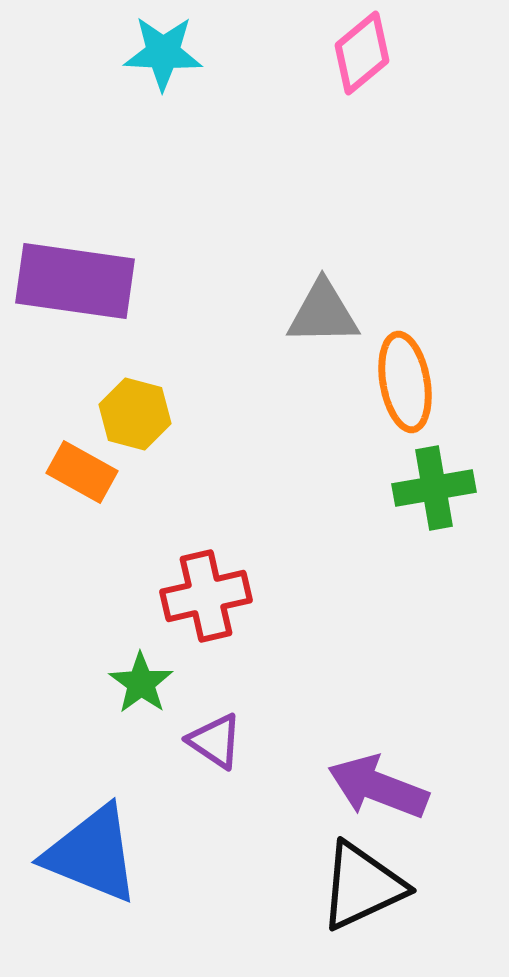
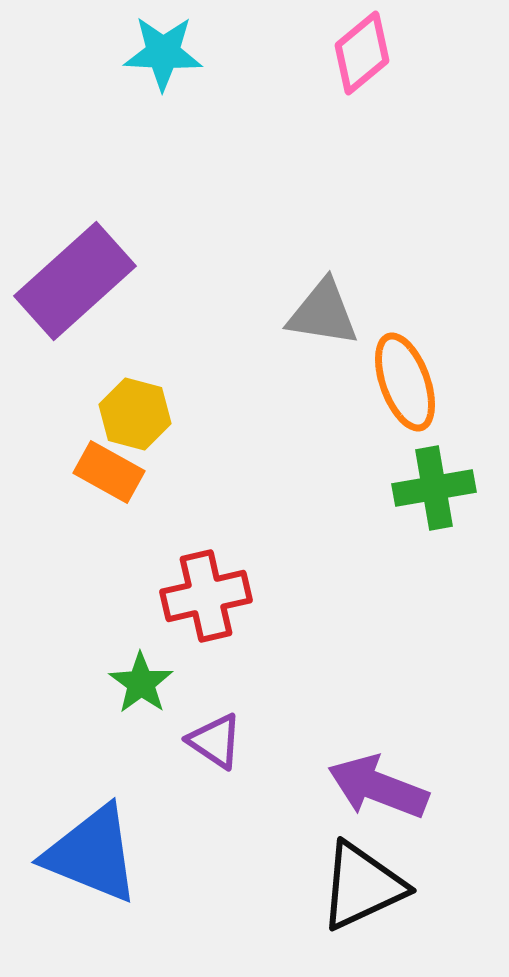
purple rectangle: rotated 50 degrees counterclockwise
gray triangle: rotated 10 degrees clockwise
orange ellipse: rotated 10 degrees counterclockwise
orange rectangle: moved 27 px right
